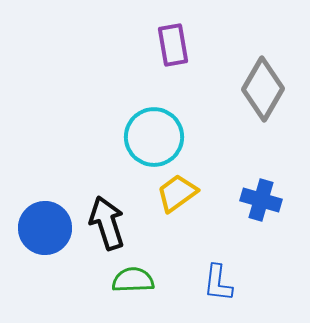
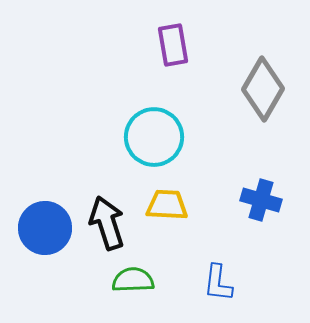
yellow trapezoid: moved 10 px left, 12 px down; rotated 39 degrees clockwise
